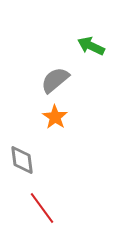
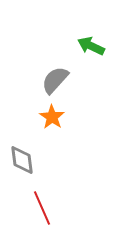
gray semicircle: rotated 8 degrees counterclockwise
orange star: moved 3 px left
red line: rotated 12 degrees clockwise
